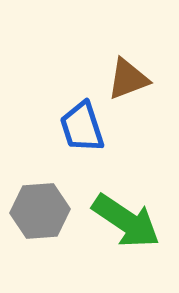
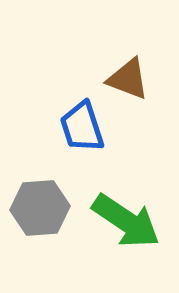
brown triangle: rotated 42 degrees clockwise
gray hexagon: moved 3 px up
